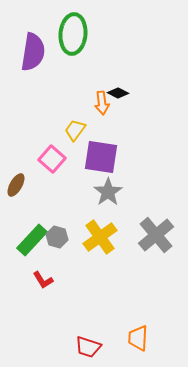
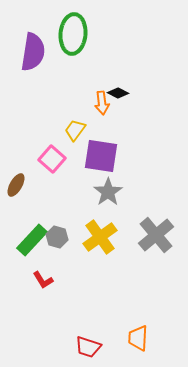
purple square: moved 1 px up
